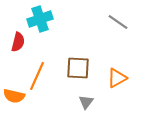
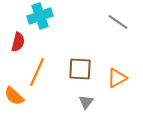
cyan cross: moved 3 px up
brown square: moved 2 px right, 1 px down
orange line: moved 4 px up
orange semicircle: rotated 30 degrees clockwise
